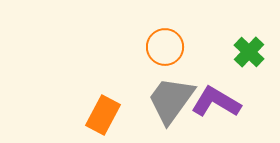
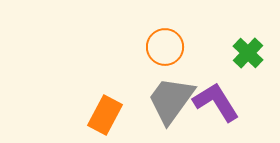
green cross: moved 1 px left, 1 px down
purple L-shape: rotated 27 degrees clockwise
orange rectangle: moved 2 px right
